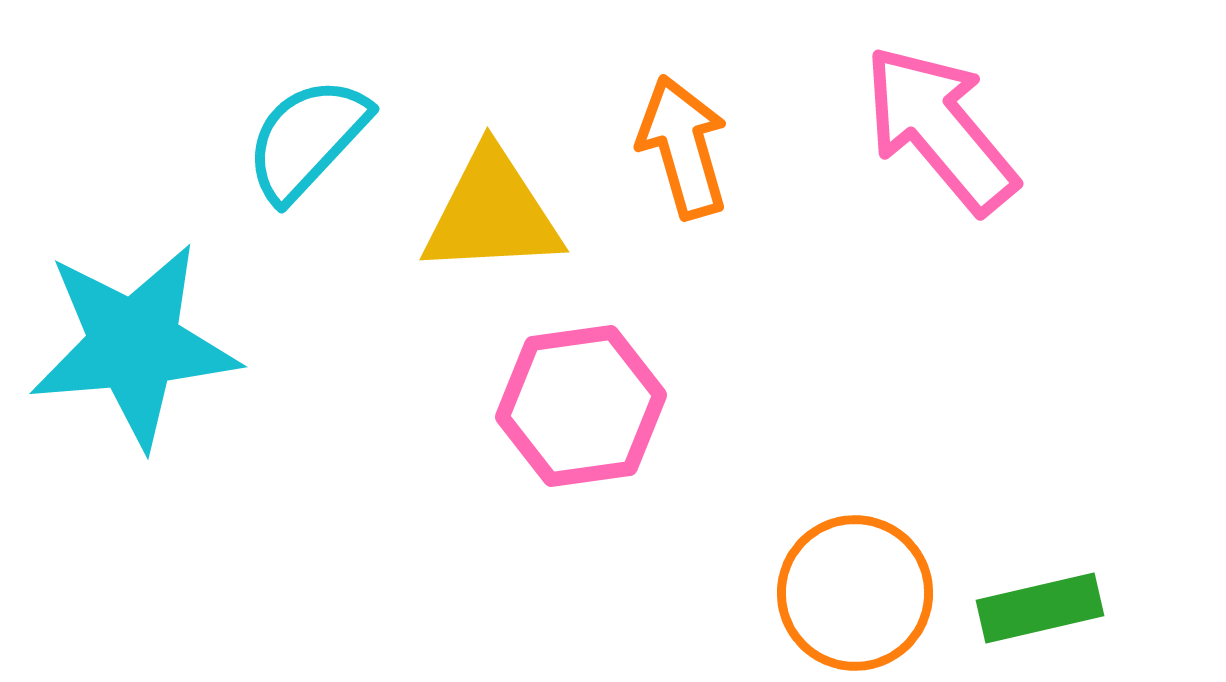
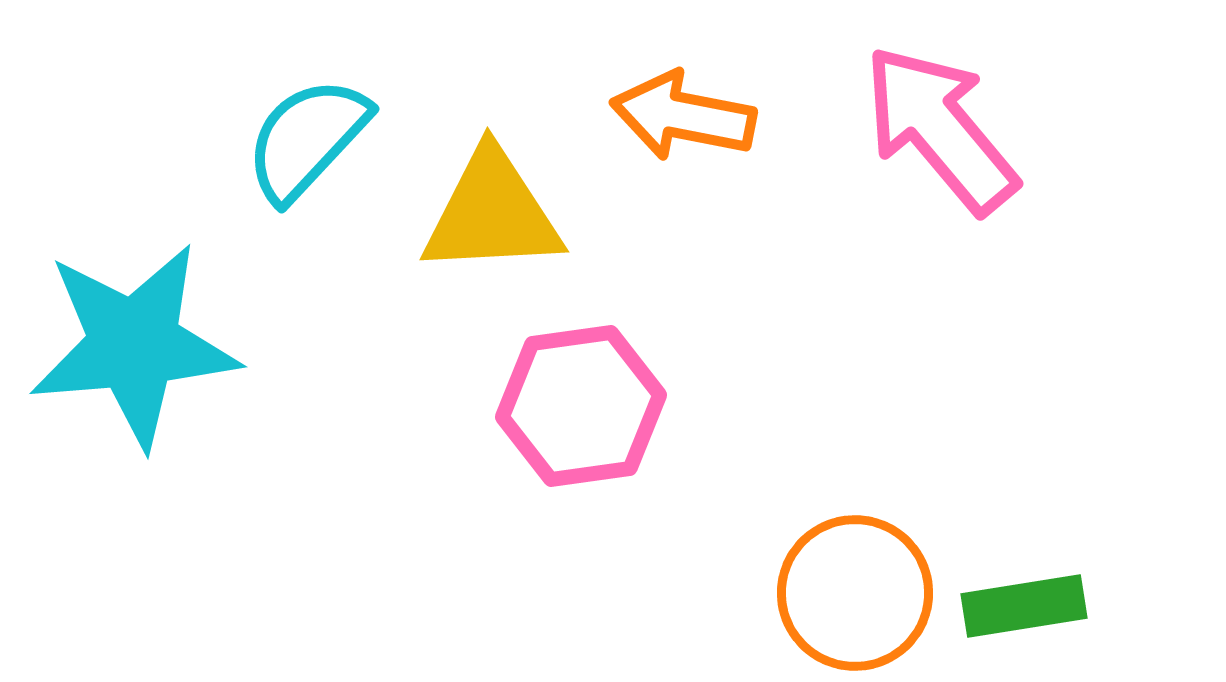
orange arrow: moved 31 px up; rotated 63 degrees counterclockwise
green rectangle: moved 16 px left, 2 px up; rotated 4 degrees clockwise
